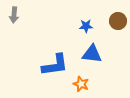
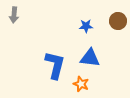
blue triangle: moved 2 px left, 4 px down
blue L-shape: rotated 68 degrees counterclockwise
